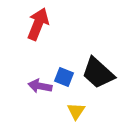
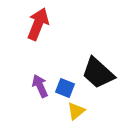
blue square: moved 1 px right, 11 px down
purple arrow: rotated 55 degrees clockwise
yellow triangle: rotated 18 degrees clockwise
